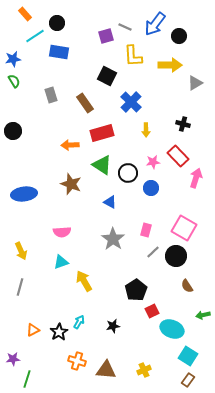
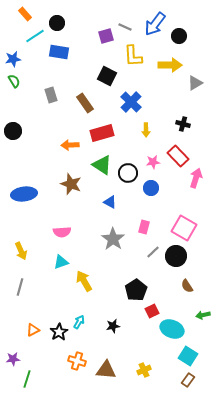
pink rectangle at (146, 230): moved 2 px left, 3 px up
